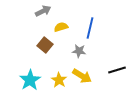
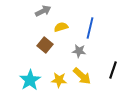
black line: moved 4 px left; rotated 54 degrees counterclockwise
yellow arrow: rotated 12 degrees clockwise
yellow star: rotated 28 degrees counterclockwise
